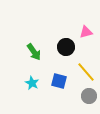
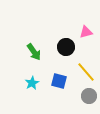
cyan star: rotated 16 degrees clockwise
